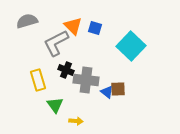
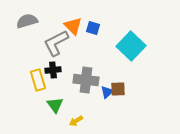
blue square: moved 2 px left
black cross: moved 13 px left; rotated 28 degrees counterclockwise
blue triangle: rotated 40 degrees clockwise
yellow arrow: rotated 144 degrees clockwise
